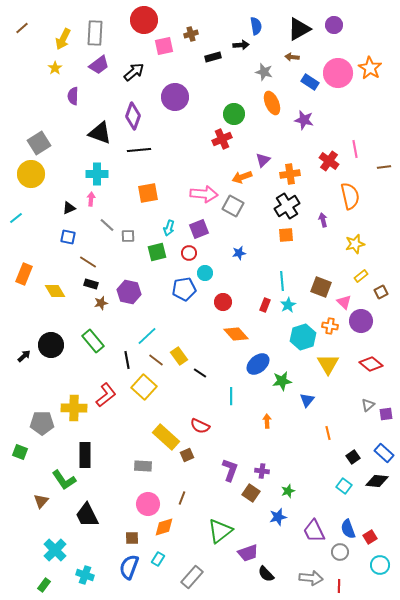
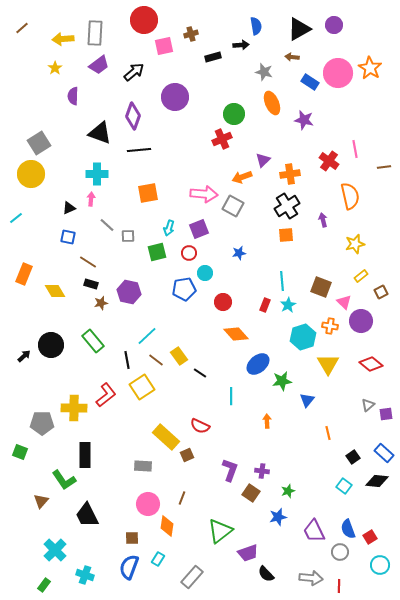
yellow arrow at (63, 39): rotated 60 degrees clockwise
yellow square at (144, 387): moved 2 px left; rotated 15 degrees clockwise
orange diamond at (164, 527): moved 3 px right, 1 px up; rotated 65 degrees counterclockwise
